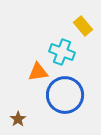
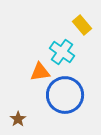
yellow rectangle: moved 1 px left, 1 px up
cyan cross: rotated 15 degrees clockwise
orange triangle: moved 2 px right
